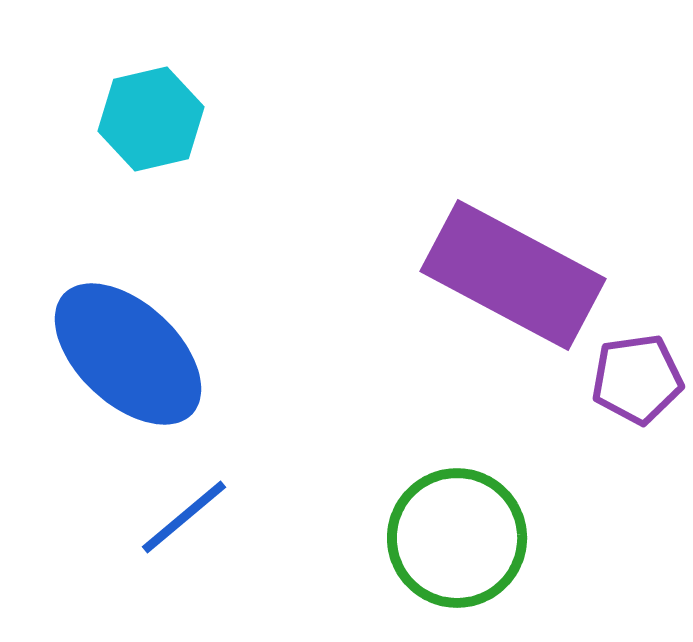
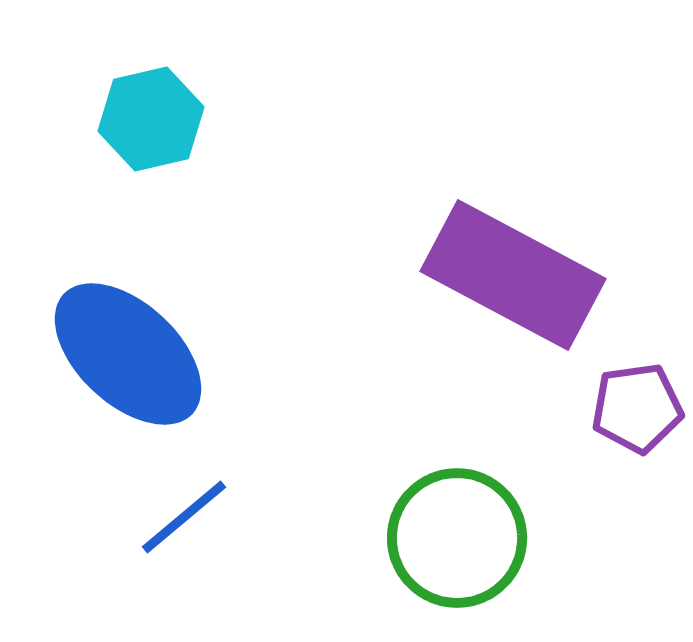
purple pentagon: moved 29 px down
